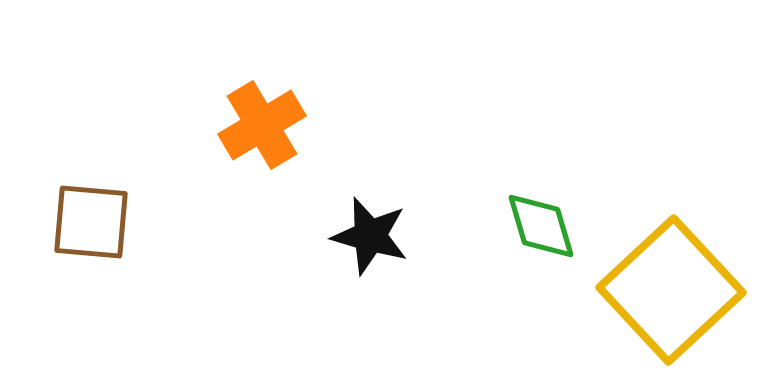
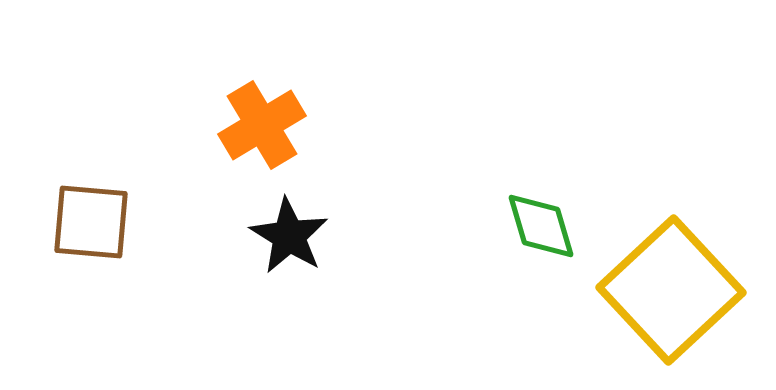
black star: moved 81 px left; rotated 16 degrees clockwise
